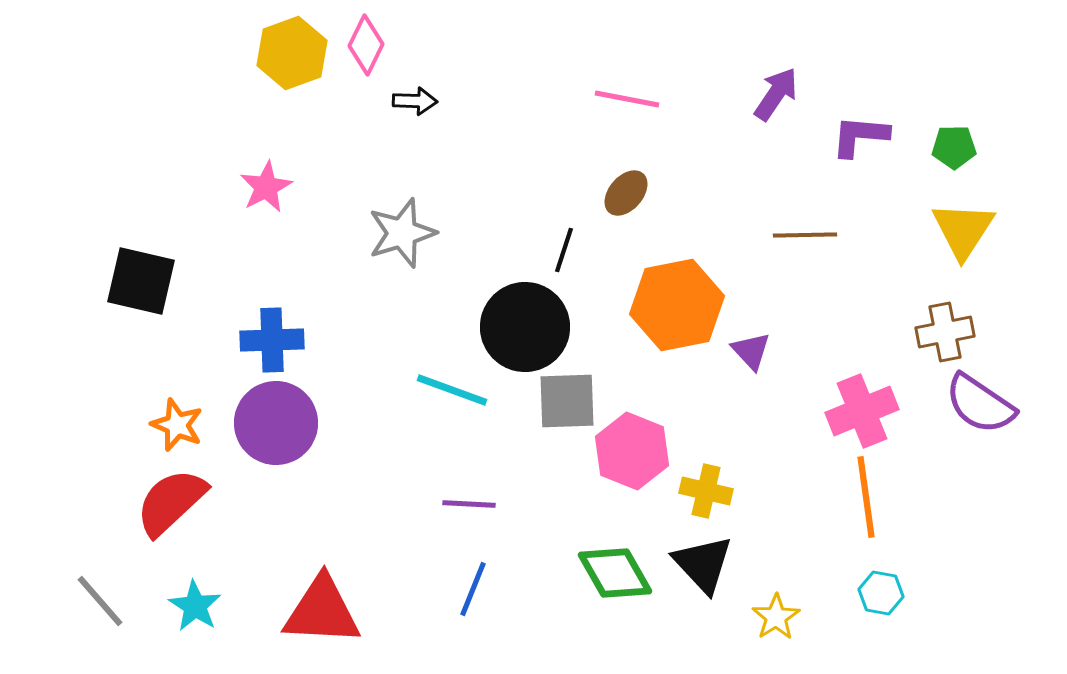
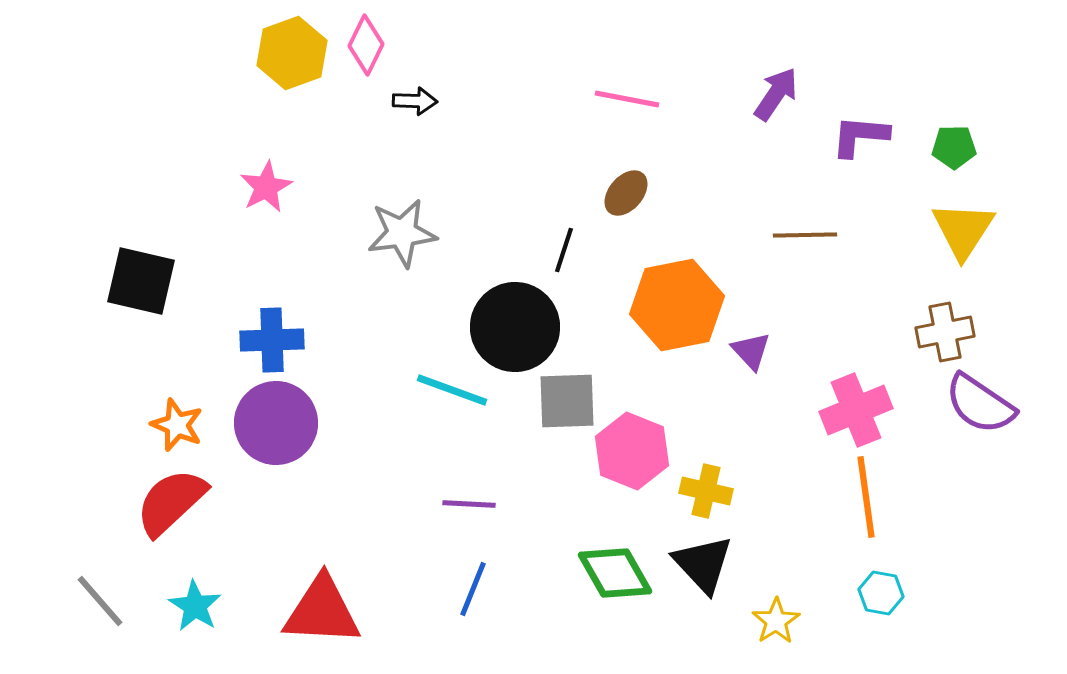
gray star: rotated 10 degrees clockwise
black circle: moved 10 px left
pink cross: moved 6 px left, 1 px up
yellow star: moved 4 px down
